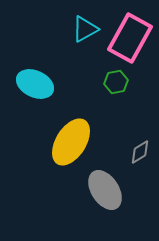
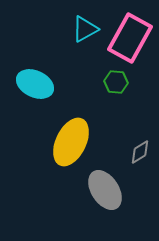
green hexagon: rotated 15 degrees clockwise
yellow ellipse: rotated 6 degrees counterclockwise
